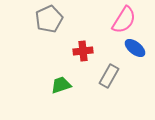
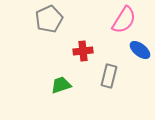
blue ellipse: moved 5 px right, 2 px down
gray rectangle: rotated 15 degrees counterclockwise
